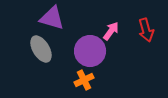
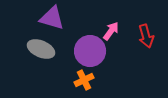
red arrow: moved 6 px down
gray ellipse: rotated 36 degrees counterclockwise
